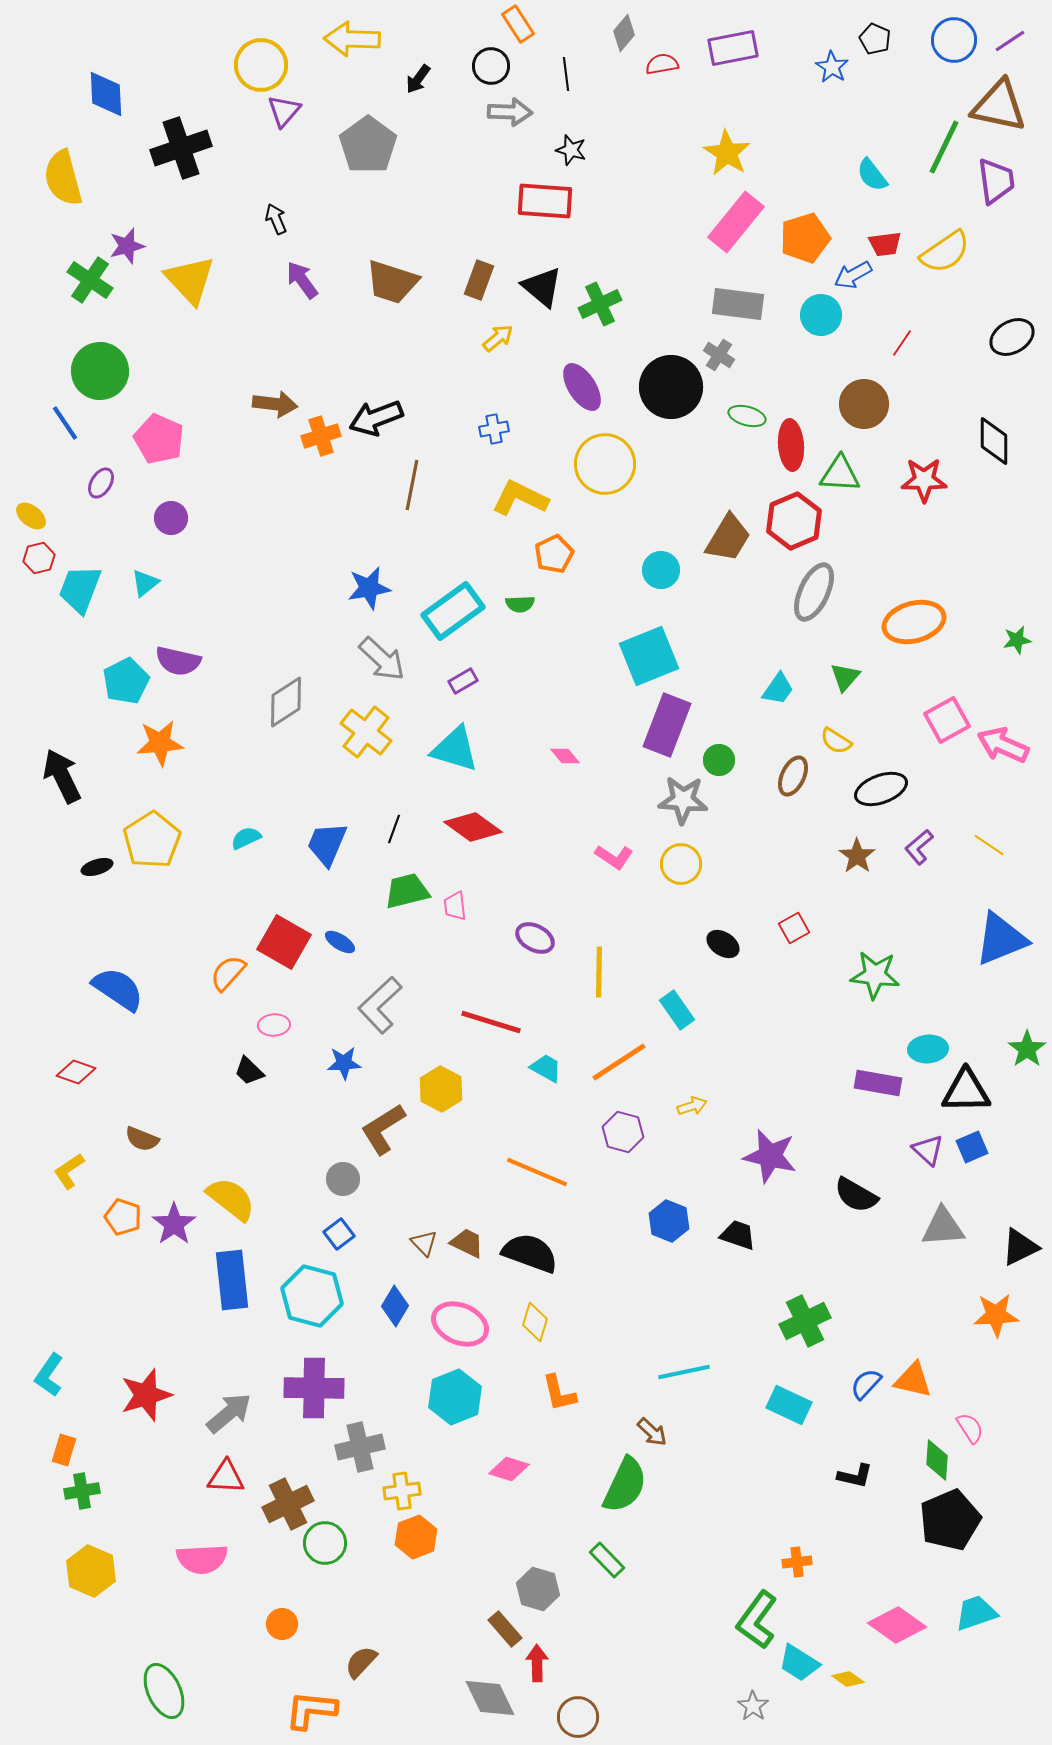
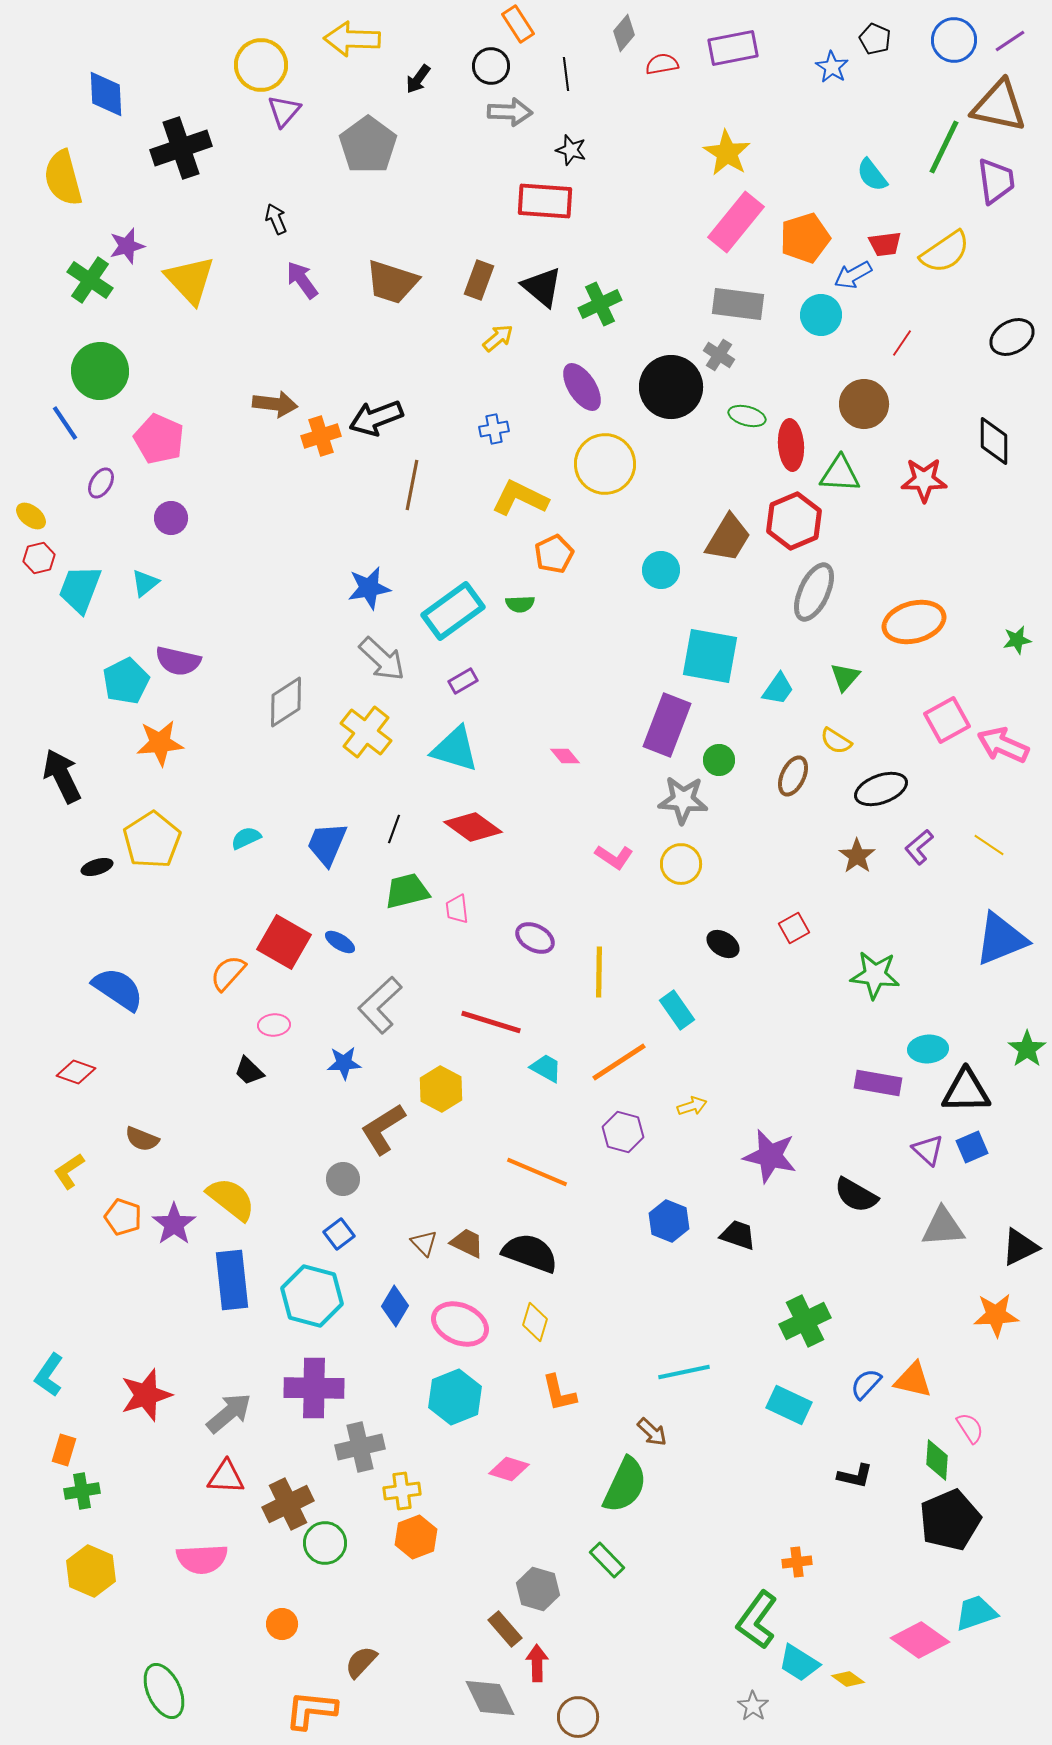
cyan square at (649, 656): moved 61 px right; rotated 32 degrees clockwise
pink trapezoid at (455, 906): moved 2 px right, 3 px down
pink diamond at (897, 1625): moved 23 px right, 15 px down
